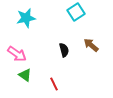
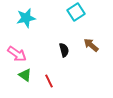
red line: moved 5 px left, 3 px up
